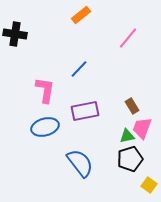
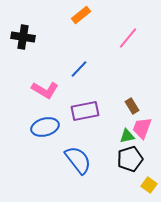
black cross: moved 8 px right, 3 px down
pink L-shape: rotated 112 degrees clockwise
blue semicircle: moved 2 px left, 3 px up
